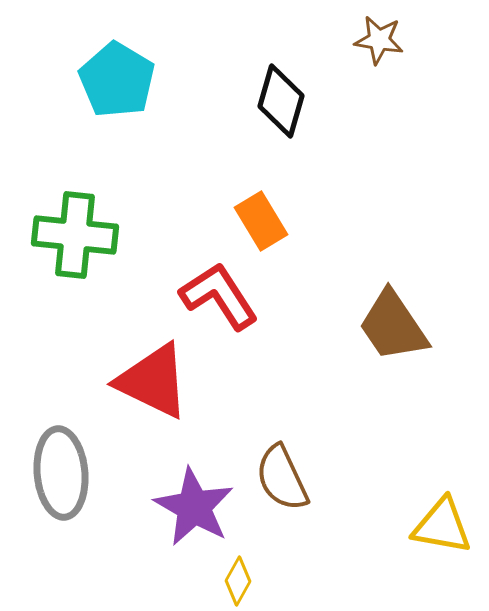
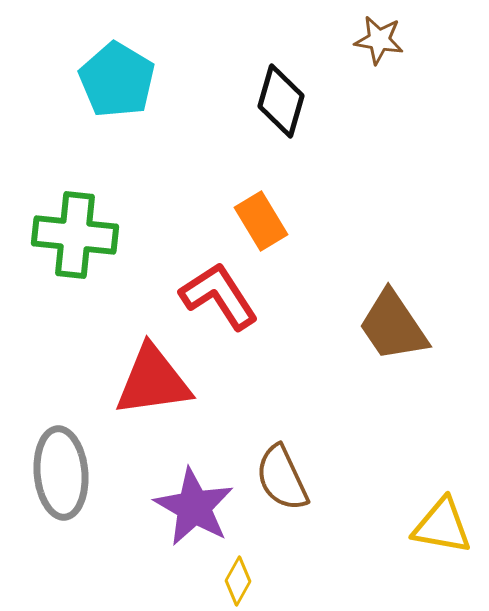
red triangle: rotated 34 degrees counterclockwise
